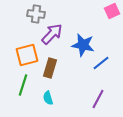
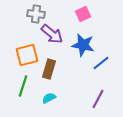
pink square: moved 29 px left, 3 px down
purple arrow: rotated 85 degrees clockwise
brown rectangle: moved 1 px left, 1 px down
green line: moved 1 px down
cyan semicircle: moved 1 px right; rotated 80 degrees clockwise
